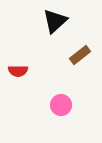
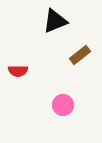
black triangle: rotated 20 degrees clockwise
pink circle: moved 2 px right
